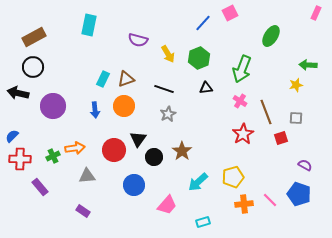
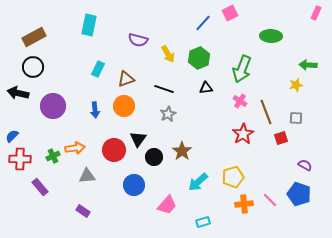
green ellipse at (271, 36): rotated 60 degrees clockwise
cyan rectangle at (103, 79): moved 5 px left, 10 px up
